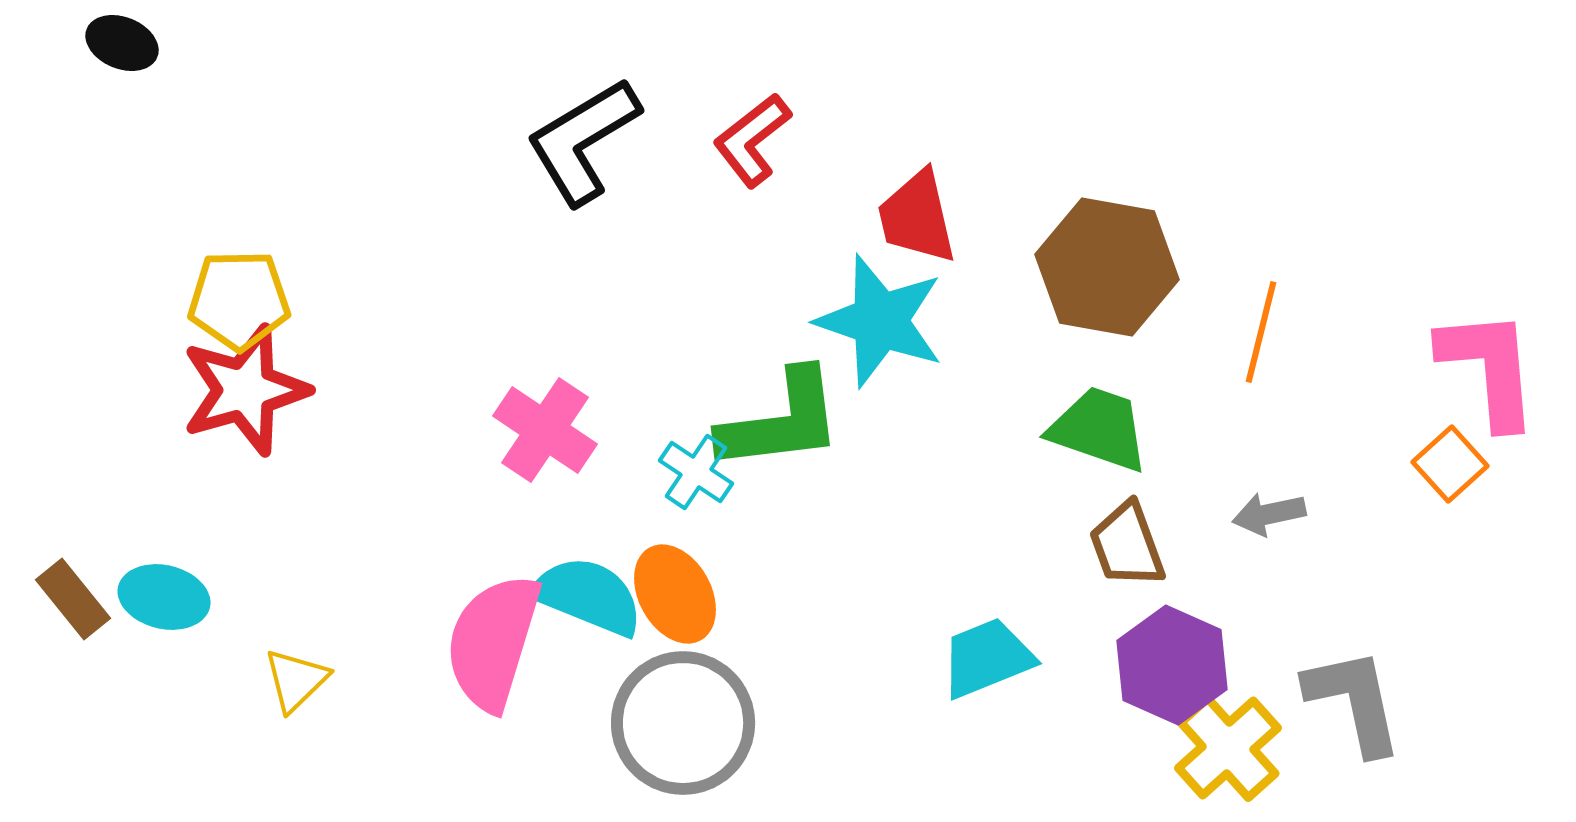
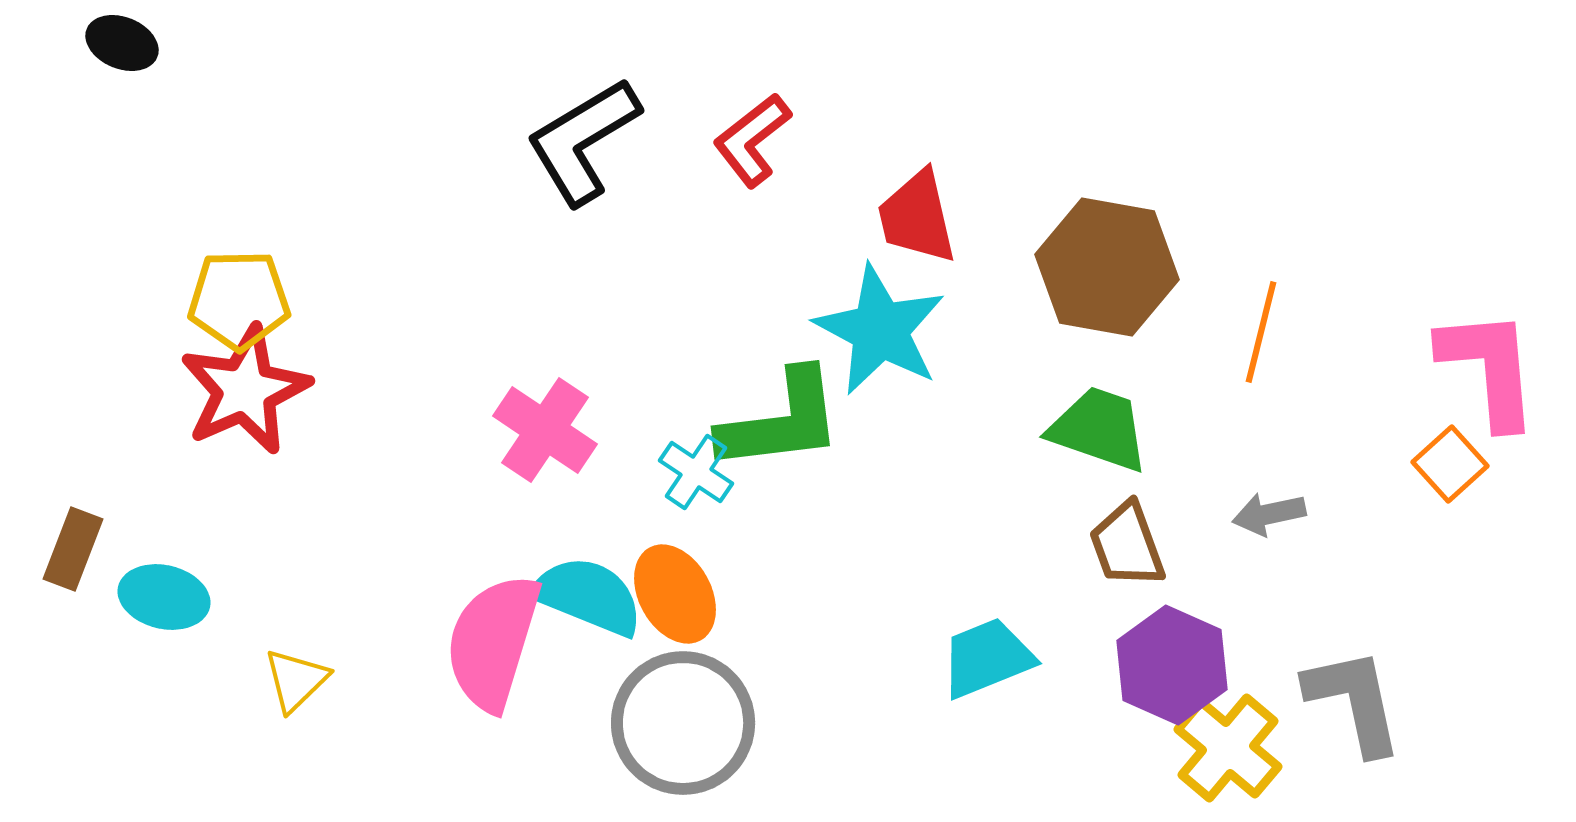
cyan star: moved 9 px down; rotated 9 degrees clockwise
red star: rotated 8 degrees counterclockwise
brown rectangle: moved 50 px up; rotated 60 degrees clockwise
yellow cross: rotated 8 degrees counterclockwise
